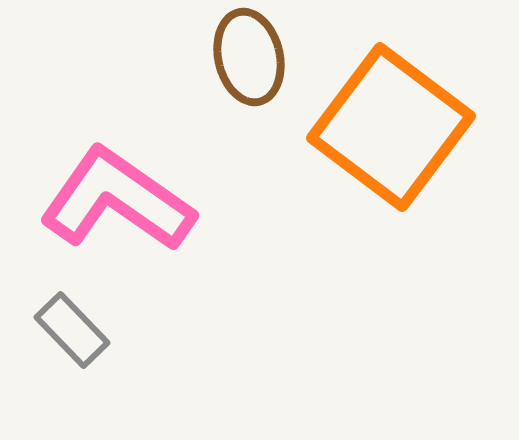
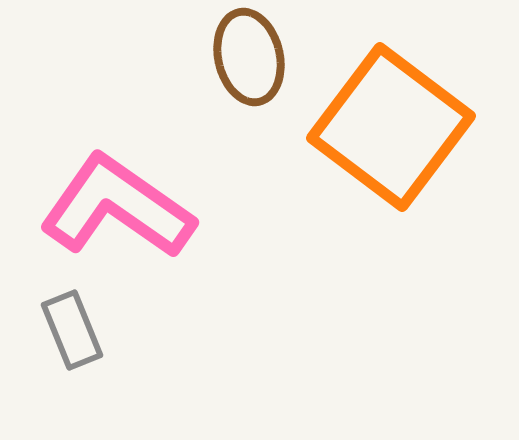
pink L-shape: moved 7 px down
gray rectangle: rotated 22 degrees clockwise
